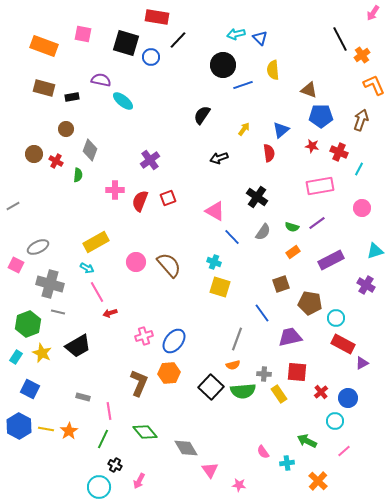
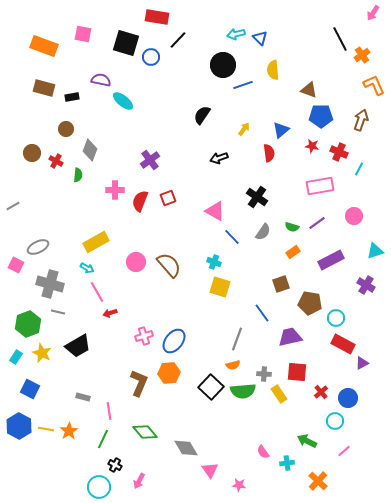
brown circle at (34, 154): moved 2 px left, 1 px up
pink circle at (362, 208): moved 8 px left, 8 px down
